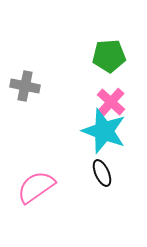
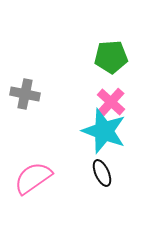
green pentagon: moved 2 px right, 1 px down
gray cross: moved 8 px down
pink semicircle: moved 3 px left, 9 px up
